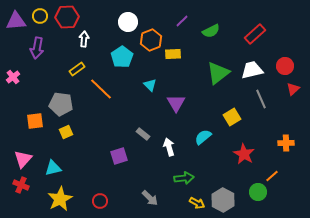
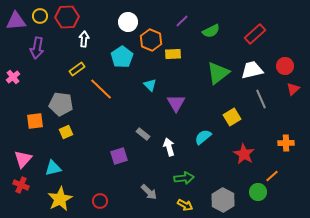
orange hexagon at (151, 40): rotated 15 degrees counterclockwise
gray arrow at (150, 198): moved 1 px left, 6 px up
yellow arrow at (197, 203): moved 12 px left, 2 px down
